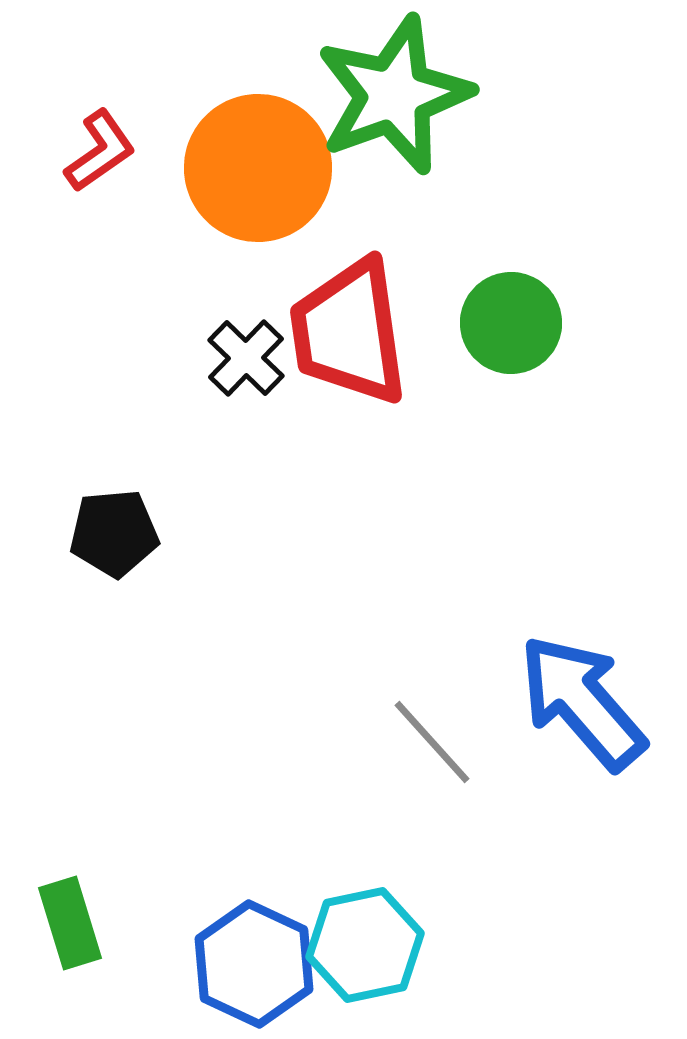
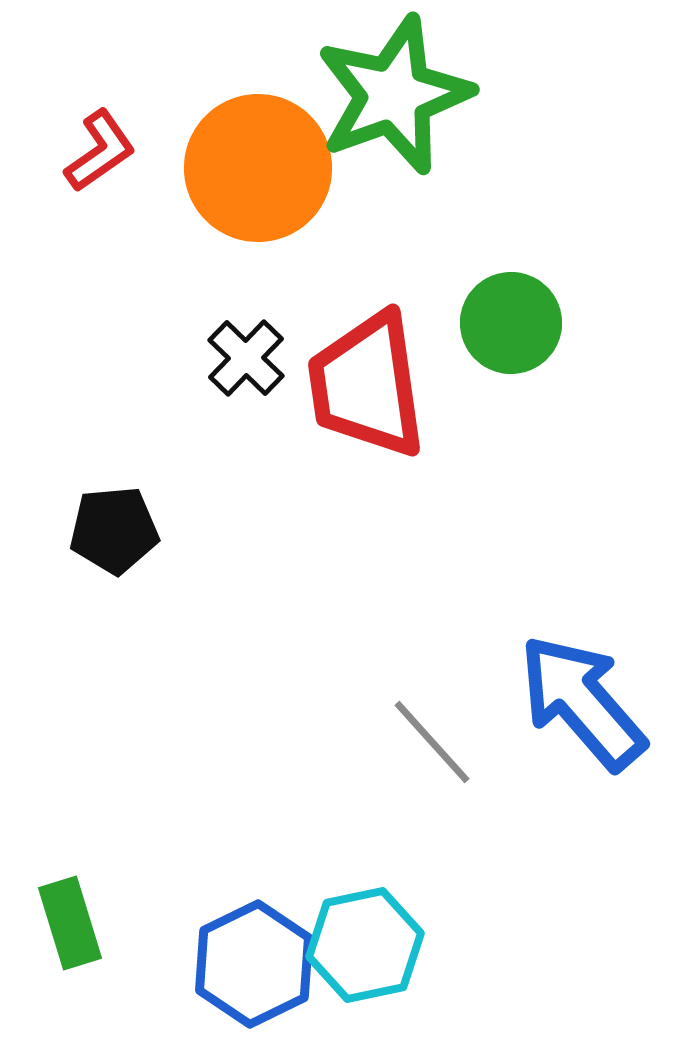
red trapezoid: moved 18 px right, 53 px down
black pentagon: moved 3 px up
blue hexagon: rotated 9 degrees clockwise
